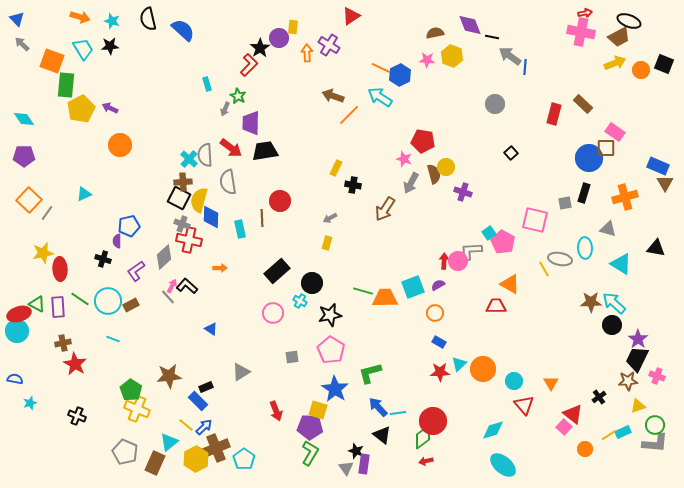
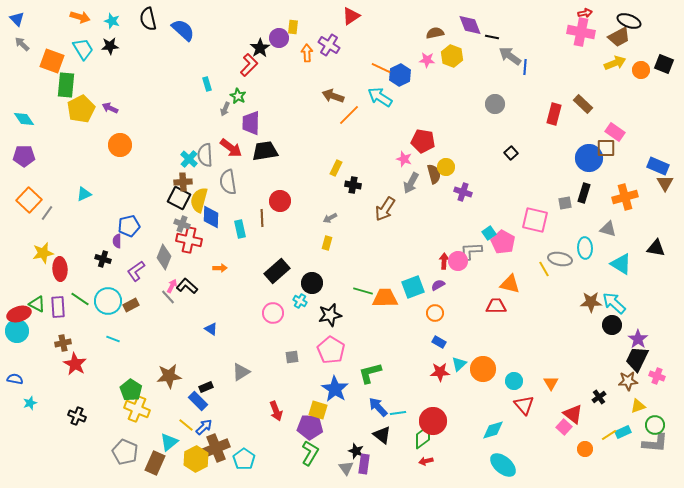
gray diamond at (164, 257): rotated 25 degrees counterclockwise
orange triangle at (510, 284): rotated 15 degrees counterclockwise
